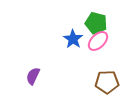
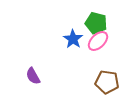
purple semicircle: rotated 54 degrees counterclockwise
brown pentagon: rotated 10 degrees clockwise
